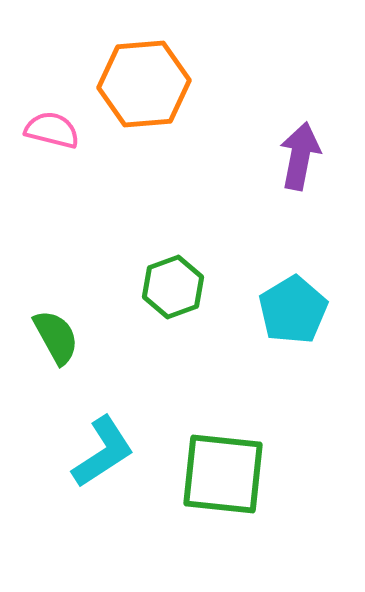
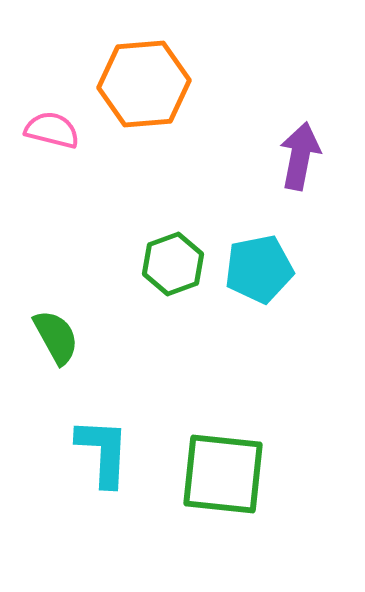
green hexagon: moved 23 px up
cyan pentagon: moved 34 px left, 41 px up; rotated 20 degrees clockwise
cyan L-shape: rotated 54 degrees counterclockwise
